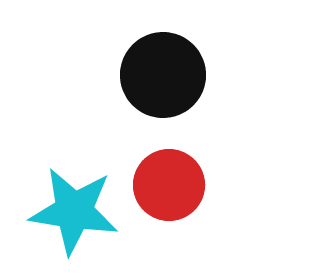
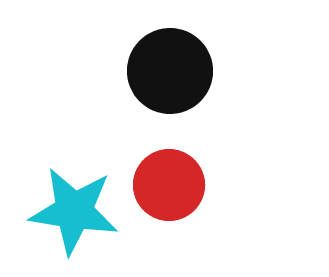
black circle: moved 7 px right, 4 px up
